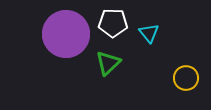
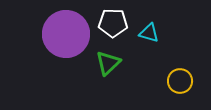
cyan triangle: rotated 35 degrees counterclockwise
yellow circle: moved 6 px left, 3 px down
